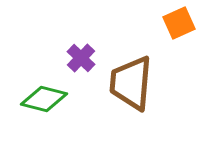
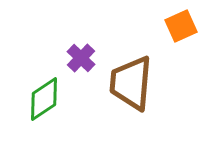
orange square: moved 2 px right, 3 px down
green diamond: rotated 48 degrees counterclockwise
